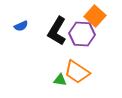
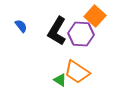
blue semicircle: rotated 104 degrees counterclockwise
purple hexagon: moved 1 px left
green triangle: rotated 24 degrees clockwise
